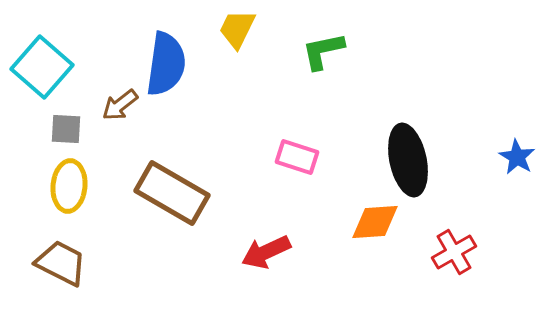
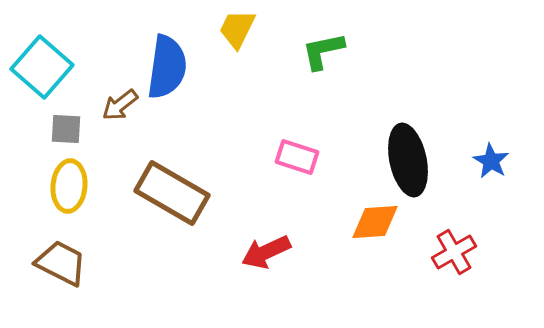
blue semicircle: moved 1 px right, 3 px down
blue star: moved 26 px left, 4 px down
